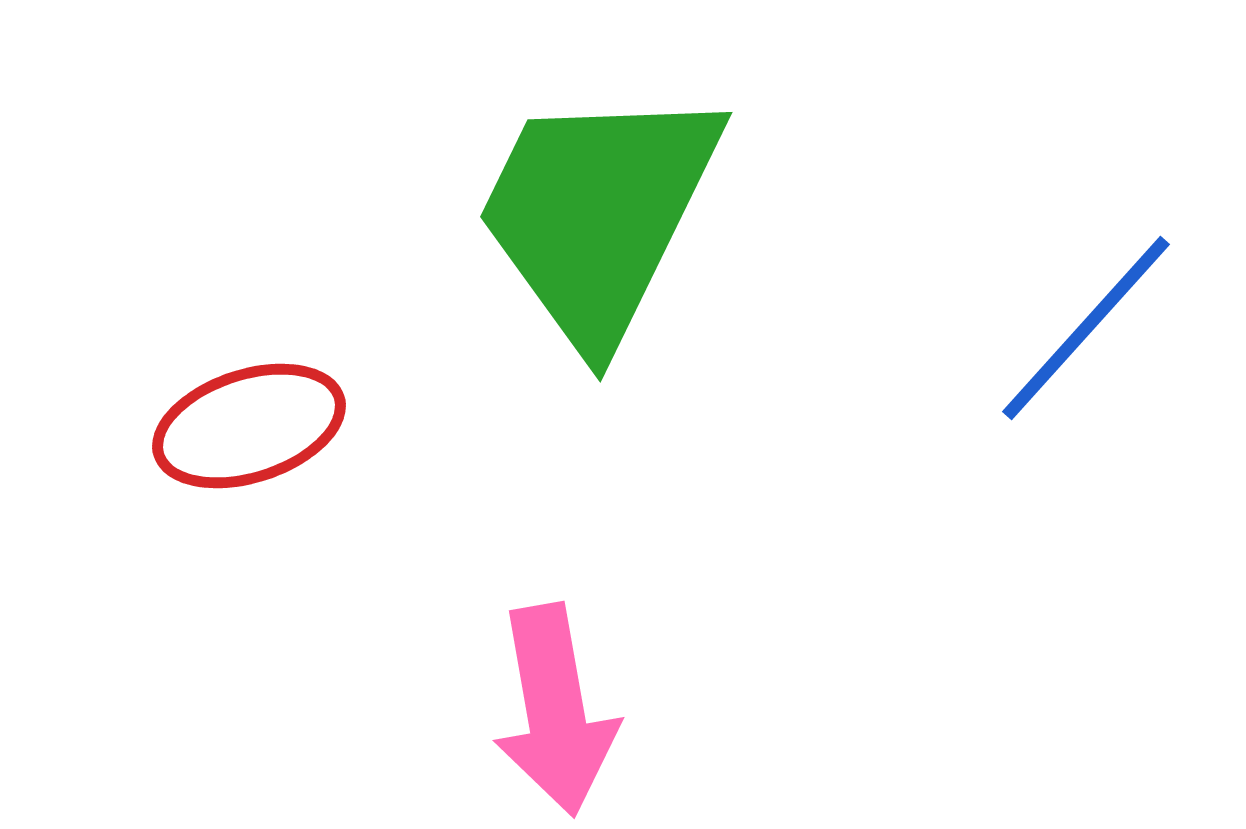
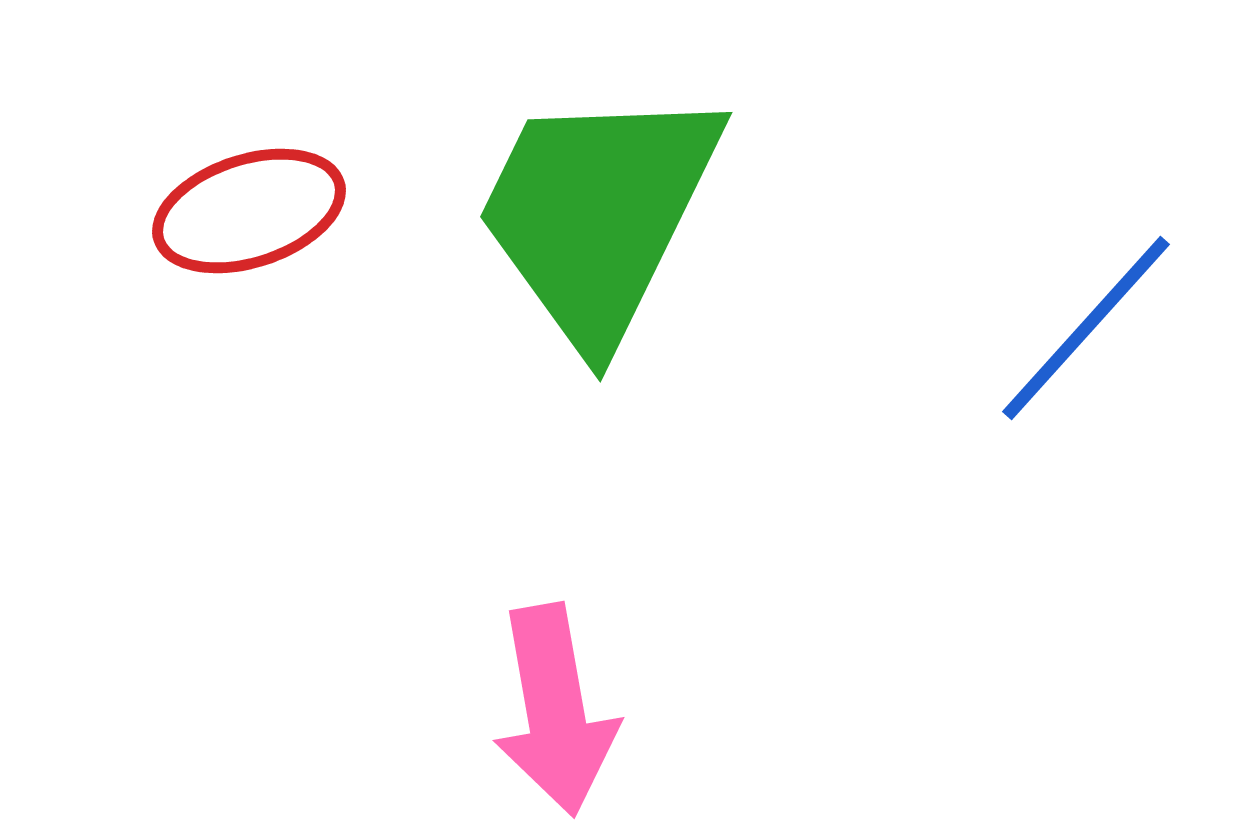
red ellipse: moved 215 px up
